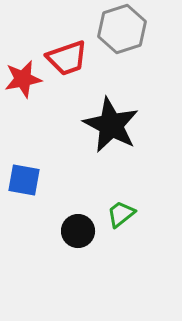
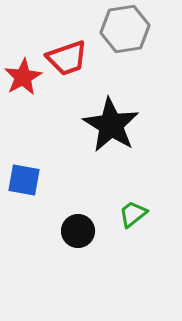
gray hexagon: moved 3 px right; rotated 9 degrees clockwise
red star: moved 2 px up; rotated 18 degrees counterclockwise
black star: rotated 4 degrees clockwise
green trapezoid: moved 12 px right
